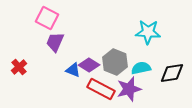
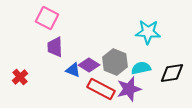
purple trapezoid: moved 5 px down; rotated 25 degrees counterclockwise
red cross: moved 1 px right, 10 px down
